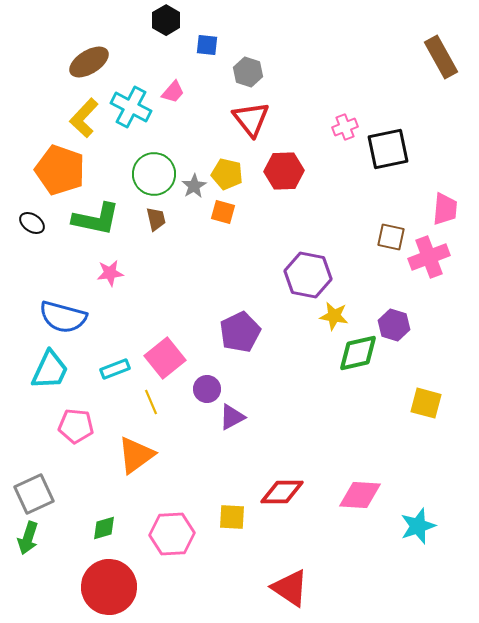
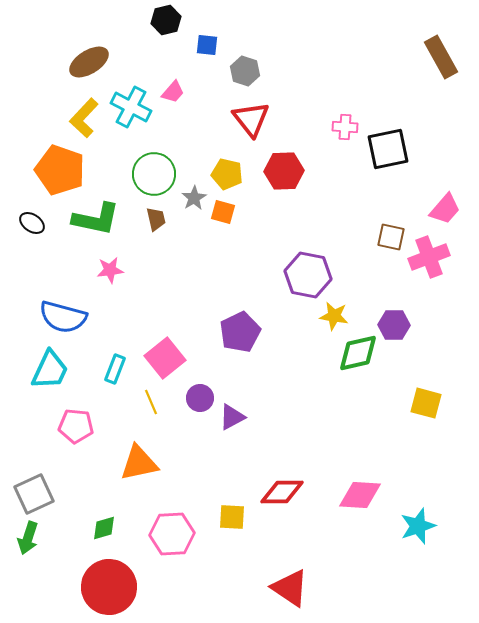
black hexagon at (166, 20): rotated 16 degrees clockwise
gray hexagon at (248, 72): moved 3 px left, 1 px up
pink cross at (345, 127): rotated 25 degrees clockwise
gray star at (194, 186): moved 12 px down
pink trapezoid at (445, 209): rotated 36 degrees clockwise
pink star at (110, 273): moved 3 px up
purple hexagon at (394, 325): rotated 16 degrees counterclockwise
cyan rectangle at (115, 369): rotated 48 degrees counterclockwise
purple circle at (207, 389): moved 7 px left, 9 px down
orange triangle at (136, 455): moved 3 px right, 8 px down; rotated 24 degrees clockwise
